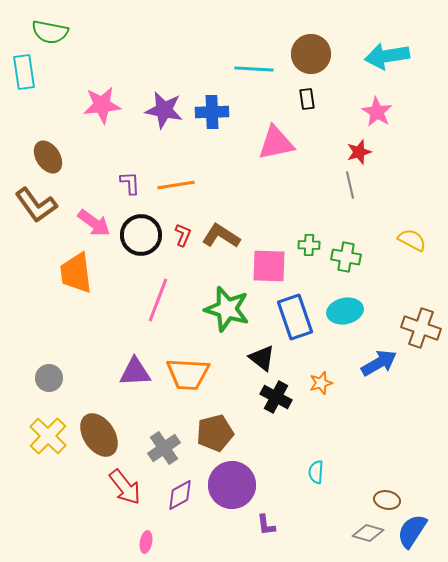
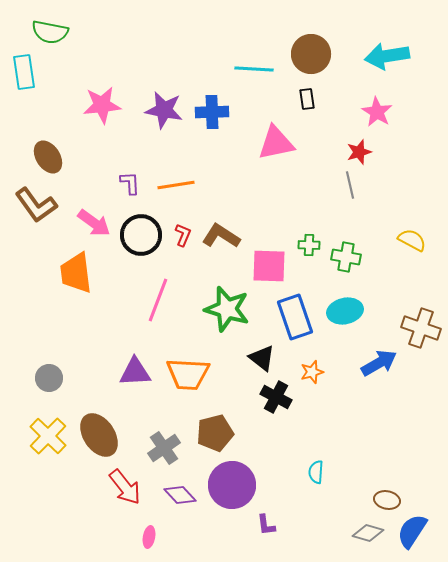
orange star at (321, 383): moved 9 px left, 11 px up
purple diamond at (180, 495): rotated 76 degrees clockwise
pink ellipse at (146, 542): moved 3 px right, 5 px up
